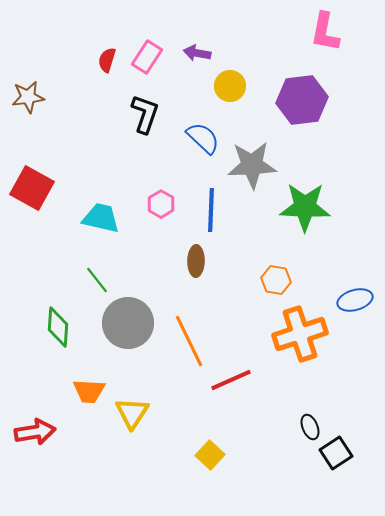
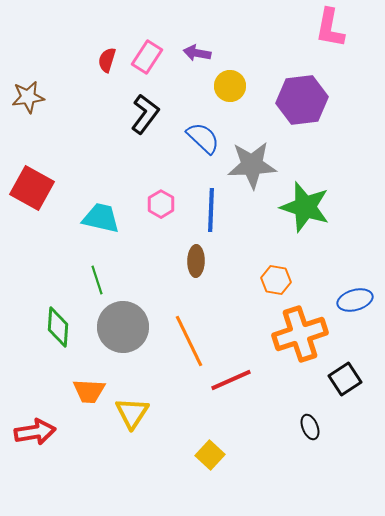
pink L-shape: moved 5 px right, 4 px up
black L-shape: rotated 18 degrees clockwise
green star: rotated 15 degrees clockwise
green line: rotated 20 degrees clockwise
gray circle: moved 5 px left, 4 px down
black square: moved 9 px right, 74 px up
